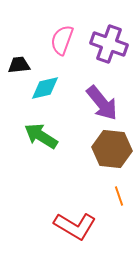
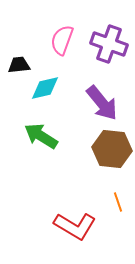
orange line: moved 1 px left, 6 px down
